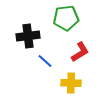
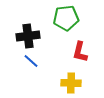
red L-shape: rotated 135 degrees clockwise
blue line: moved 14 px left
